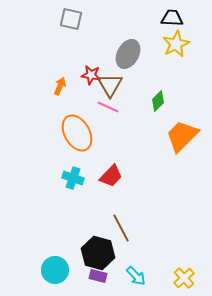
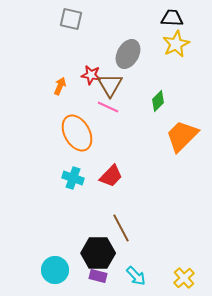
black hexagon: rotated 16 degrees counterclockwise
